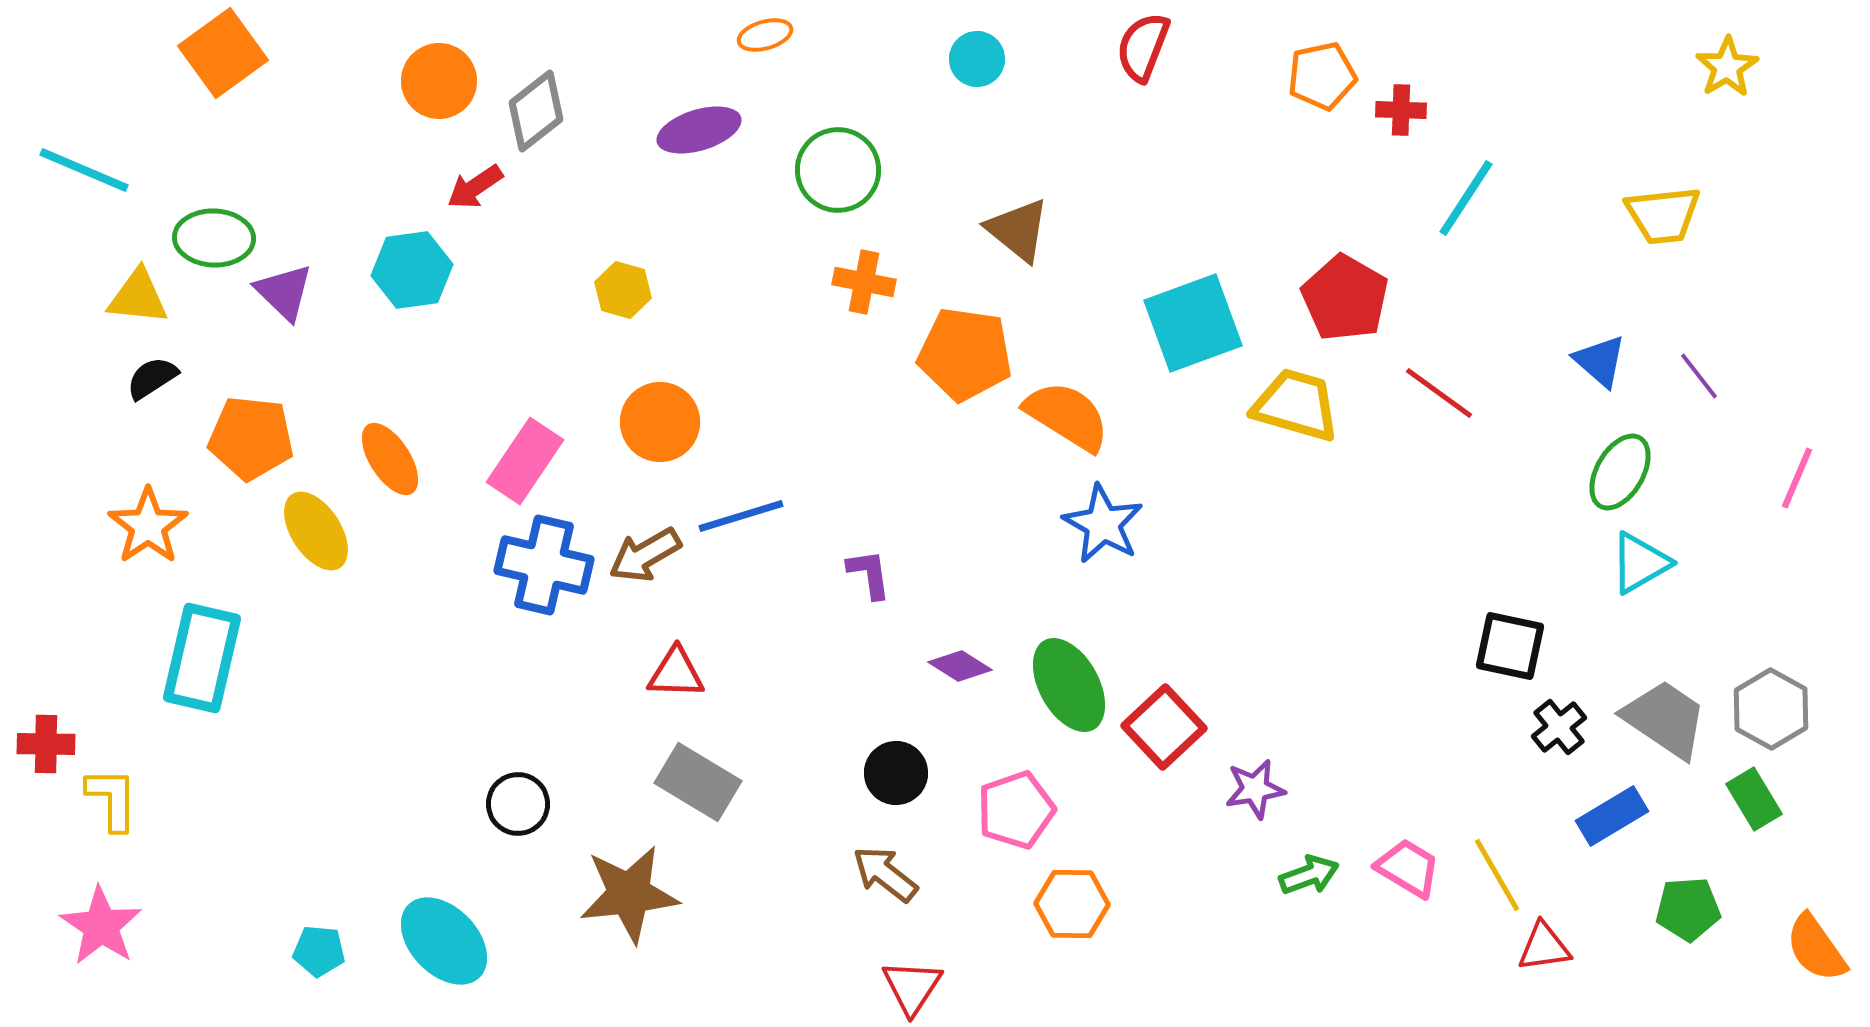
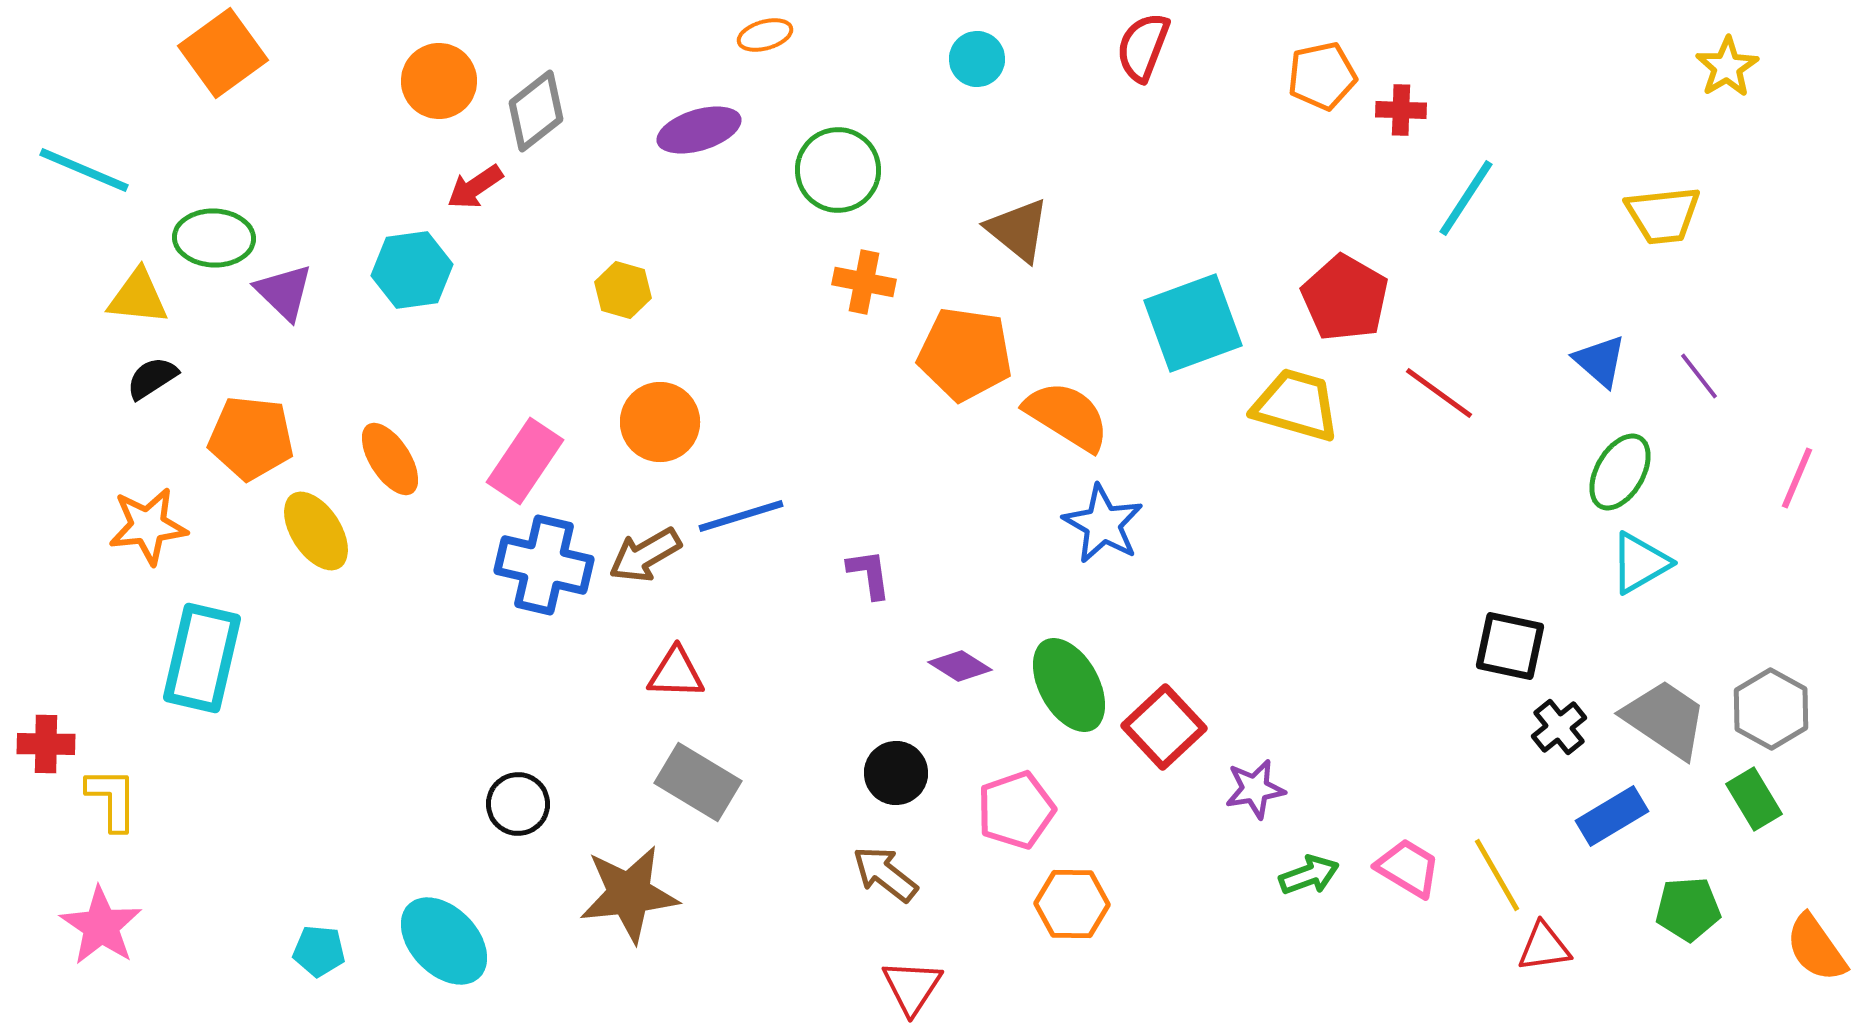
orange star at (148, 526): rotated 28 degrees clockwise
